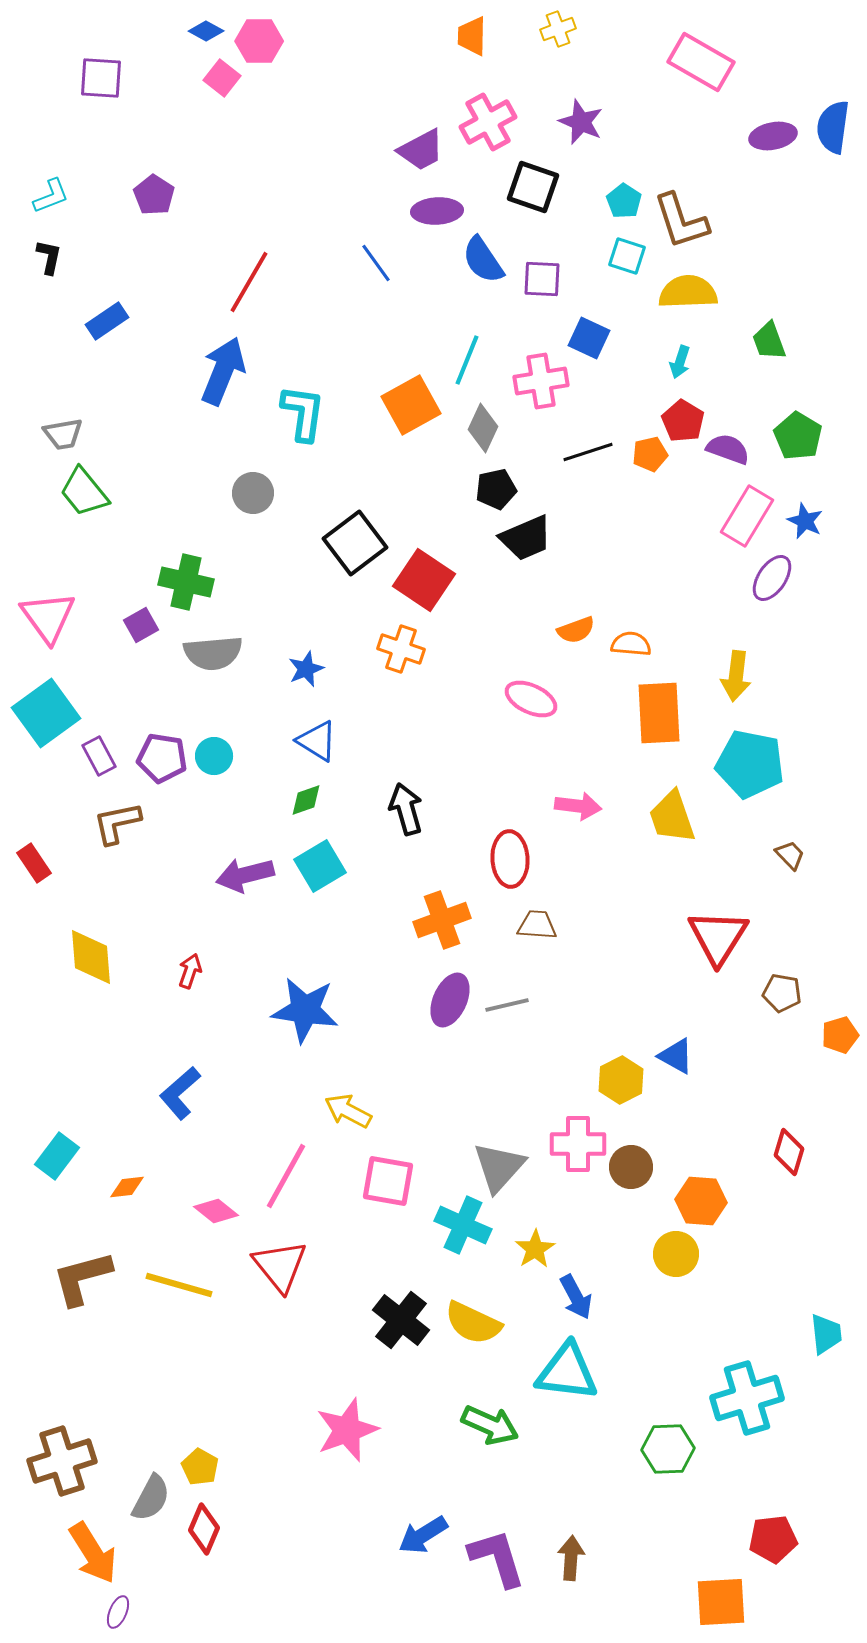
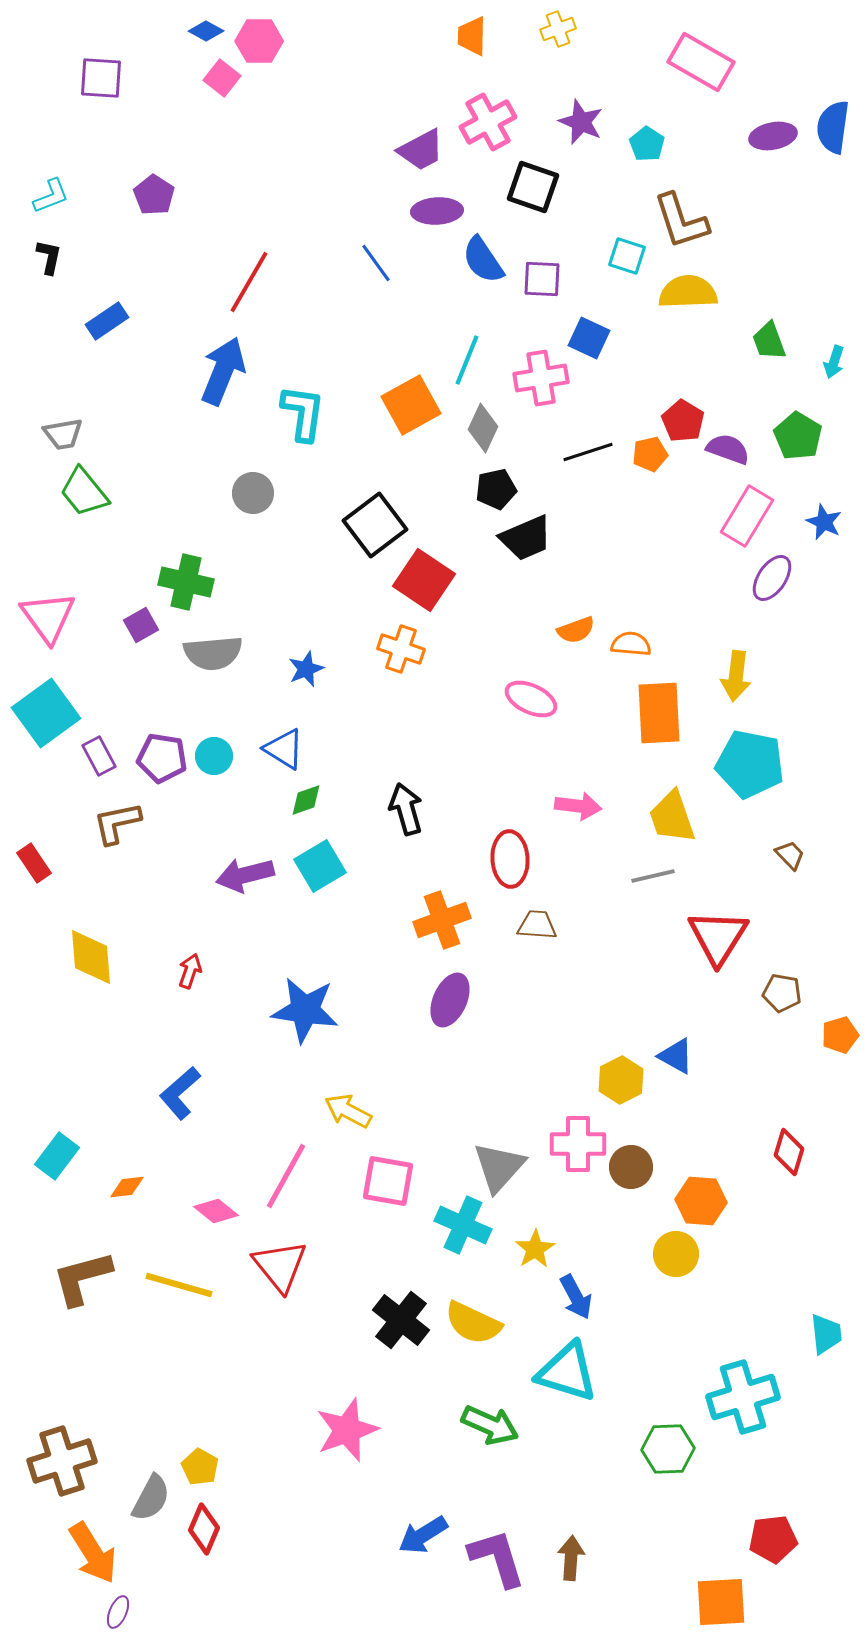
cyan pentagon at (624, 201): moved 23 px right, 57 px up
cyan arrow at (680, 362): moved 154 px right
pink cross at (541, 381): moved 3 px up
blue star at (805, 521): moved 19 px right, 1 px down
black square at (355, 543): moved 20 px right, 18 px up
blue triangle at (317, 741): moved 33 px left, 8 px down
gray line at (507, 1005): moved 146 px right, 129 px up
cyan triangle at (567, 1372): rotated 10 degrees clockwise
cyan cross at (747, 1398): moved 4 px left, 1 px up
